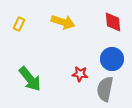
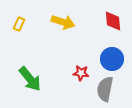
red diamond: moved 1 px up
red star: moved 1 px right, 1 px up
